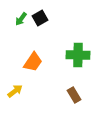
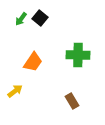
black square: rotated 21 degrees counterclockwise
brown rectangle: moved 2 px left, 6 px down
